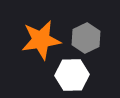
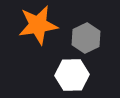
orange star: moved 3 px left, 15 px up
